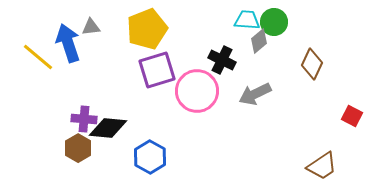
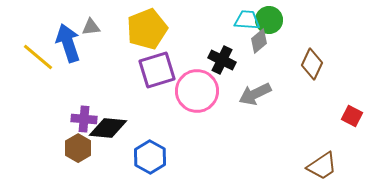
green circle: moved 5 px left, 2 px up
